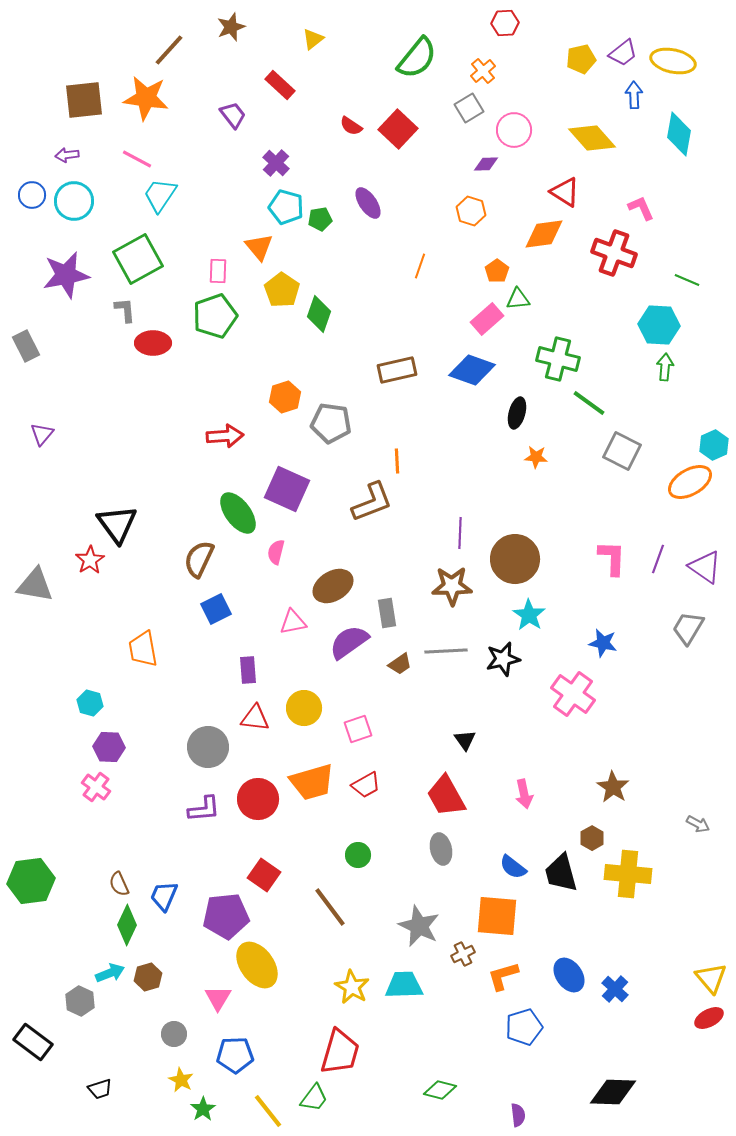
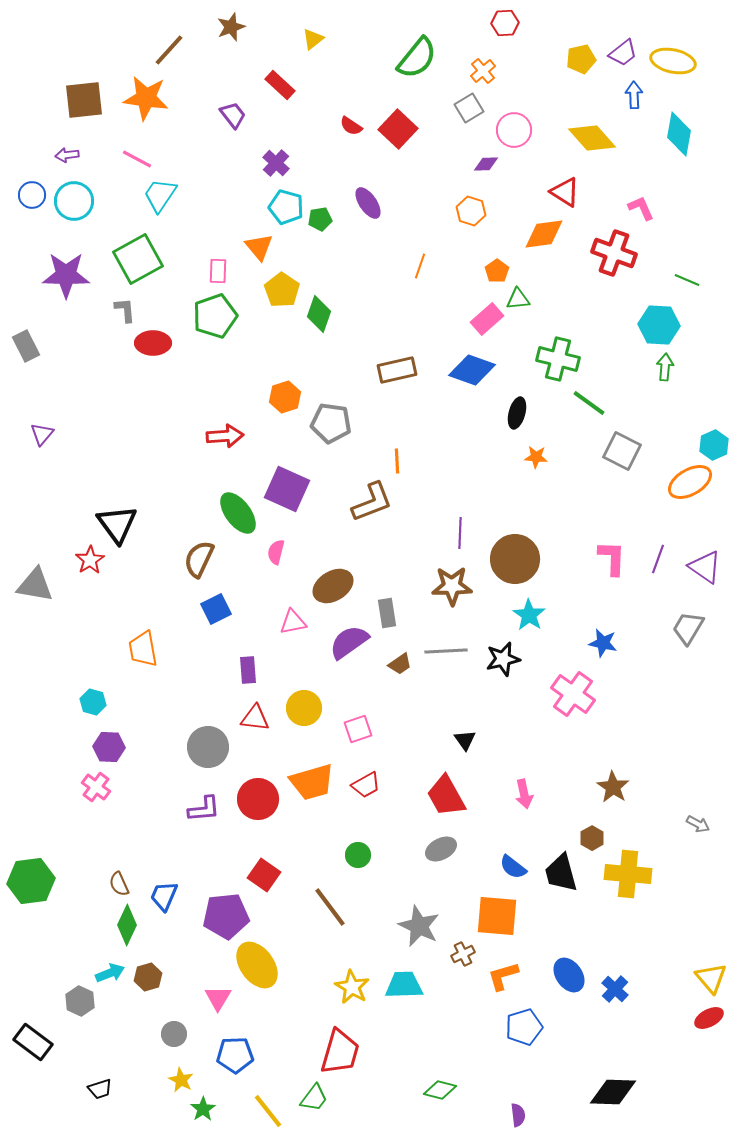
purple star at (66, 275): rotated 12 degrees clockwise
cyan hexagon at (90, 703): moved 3 px right, 1 px up
gray ellipse at (441, 849): rotated 76 degrees clockwise
